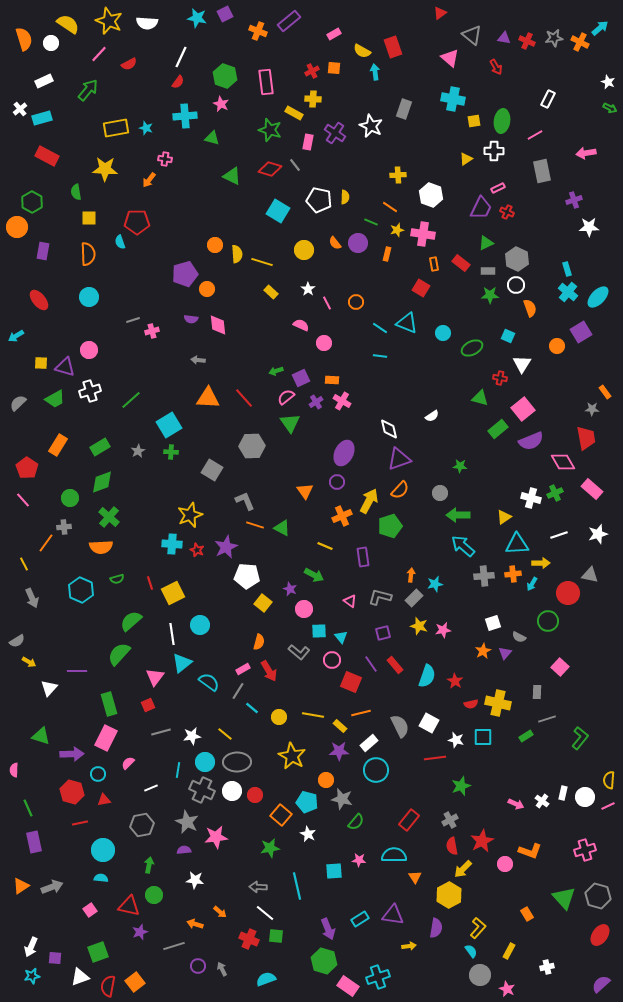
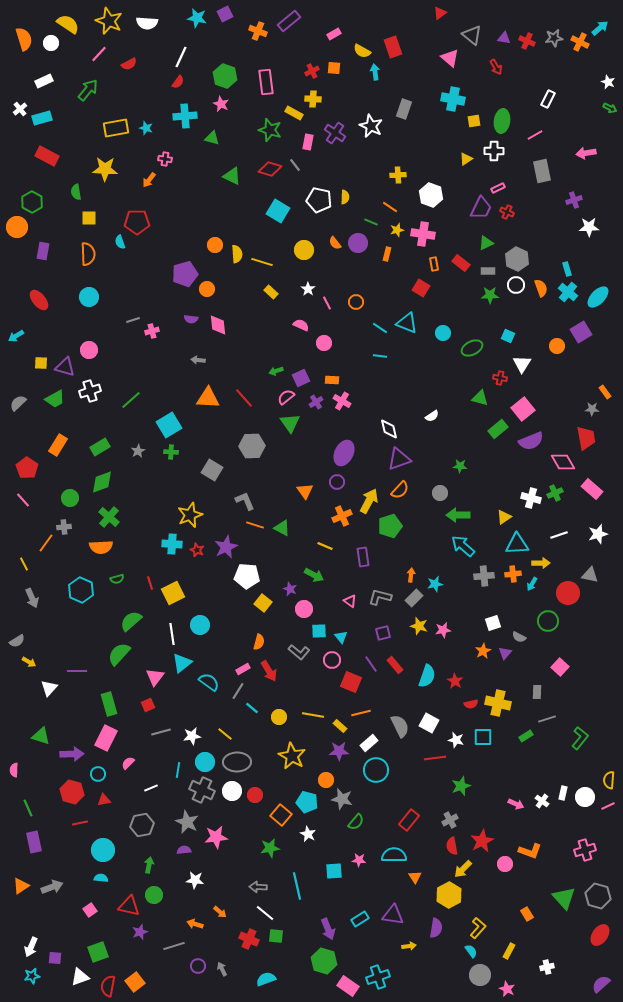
orange semicircle at (530, 308): moved 11 px right, 20 px up
